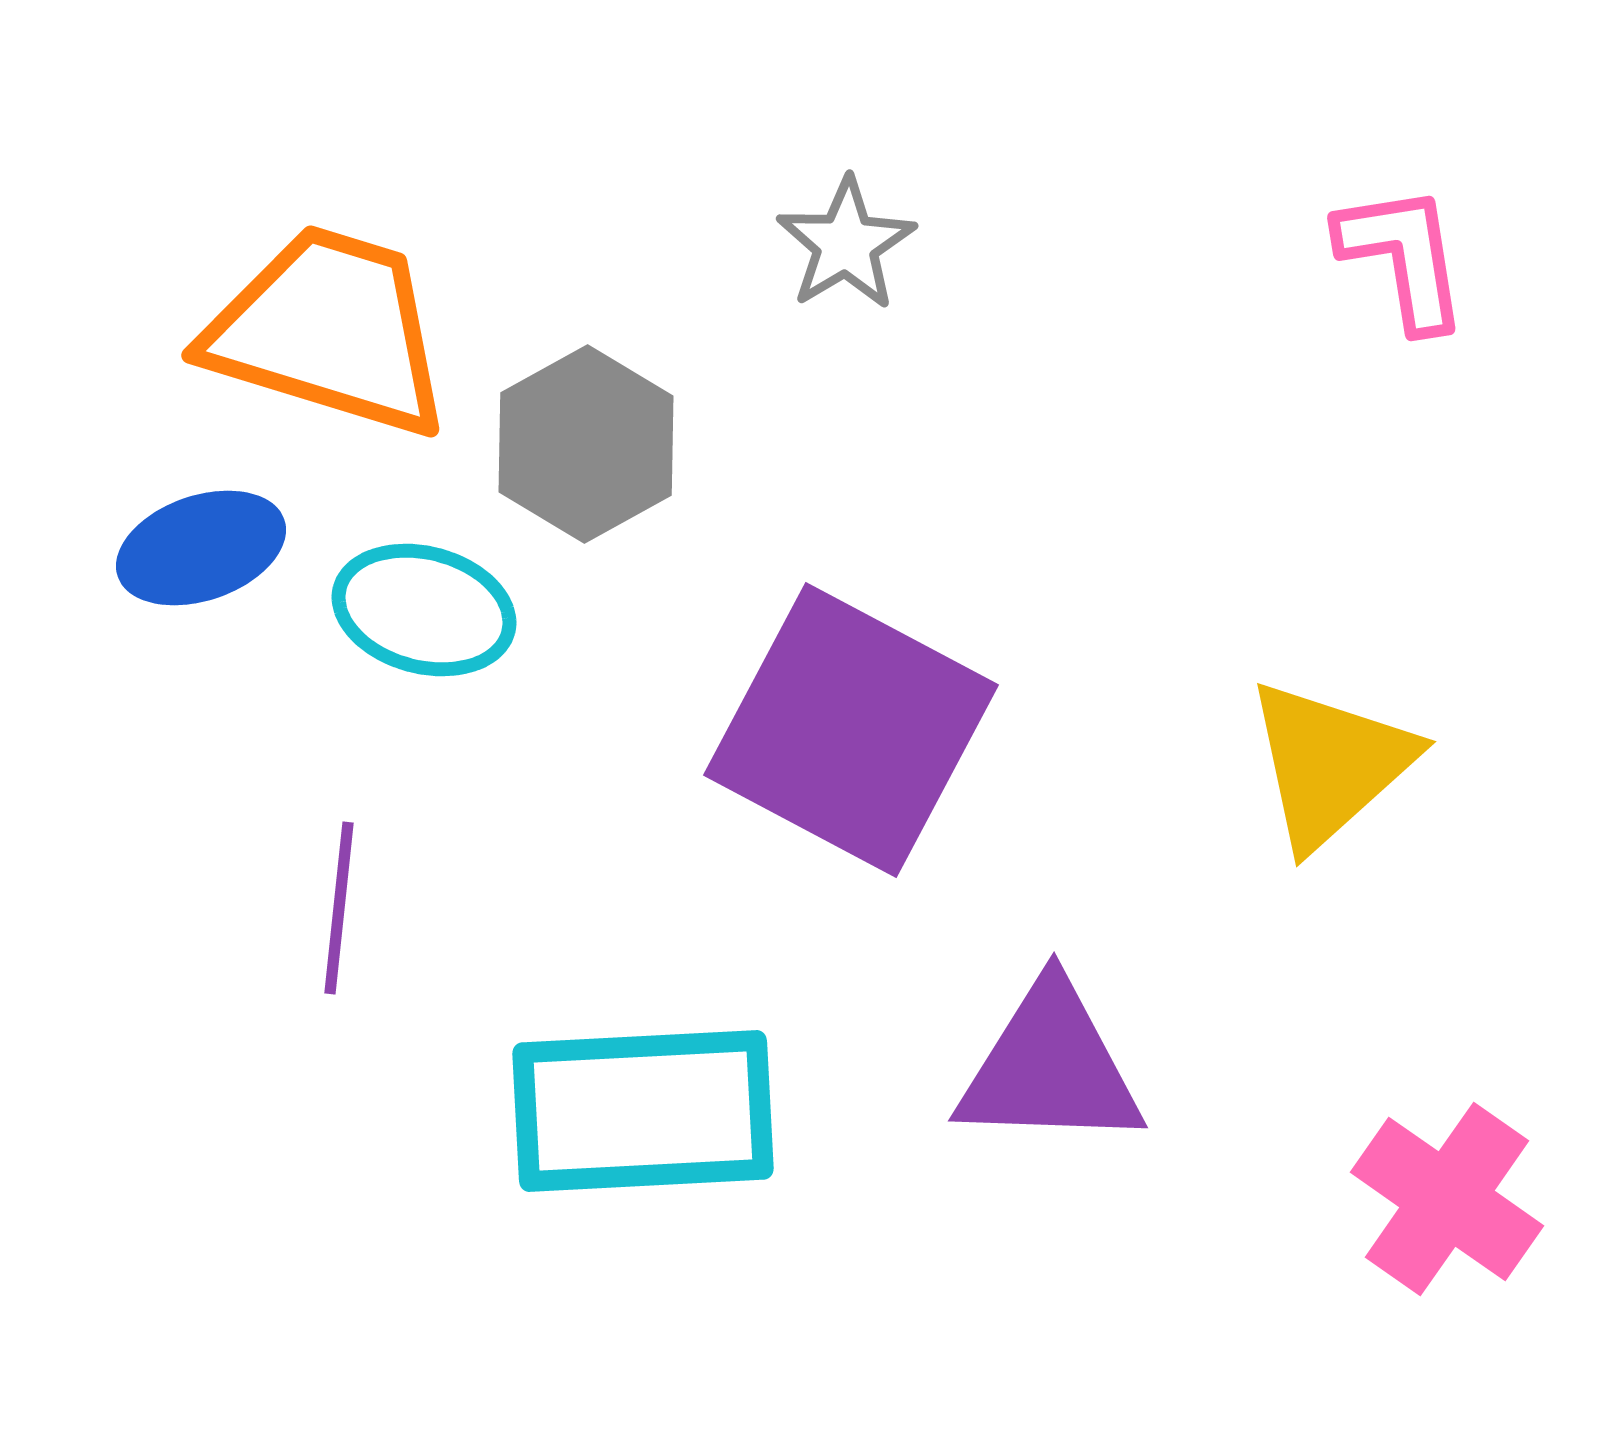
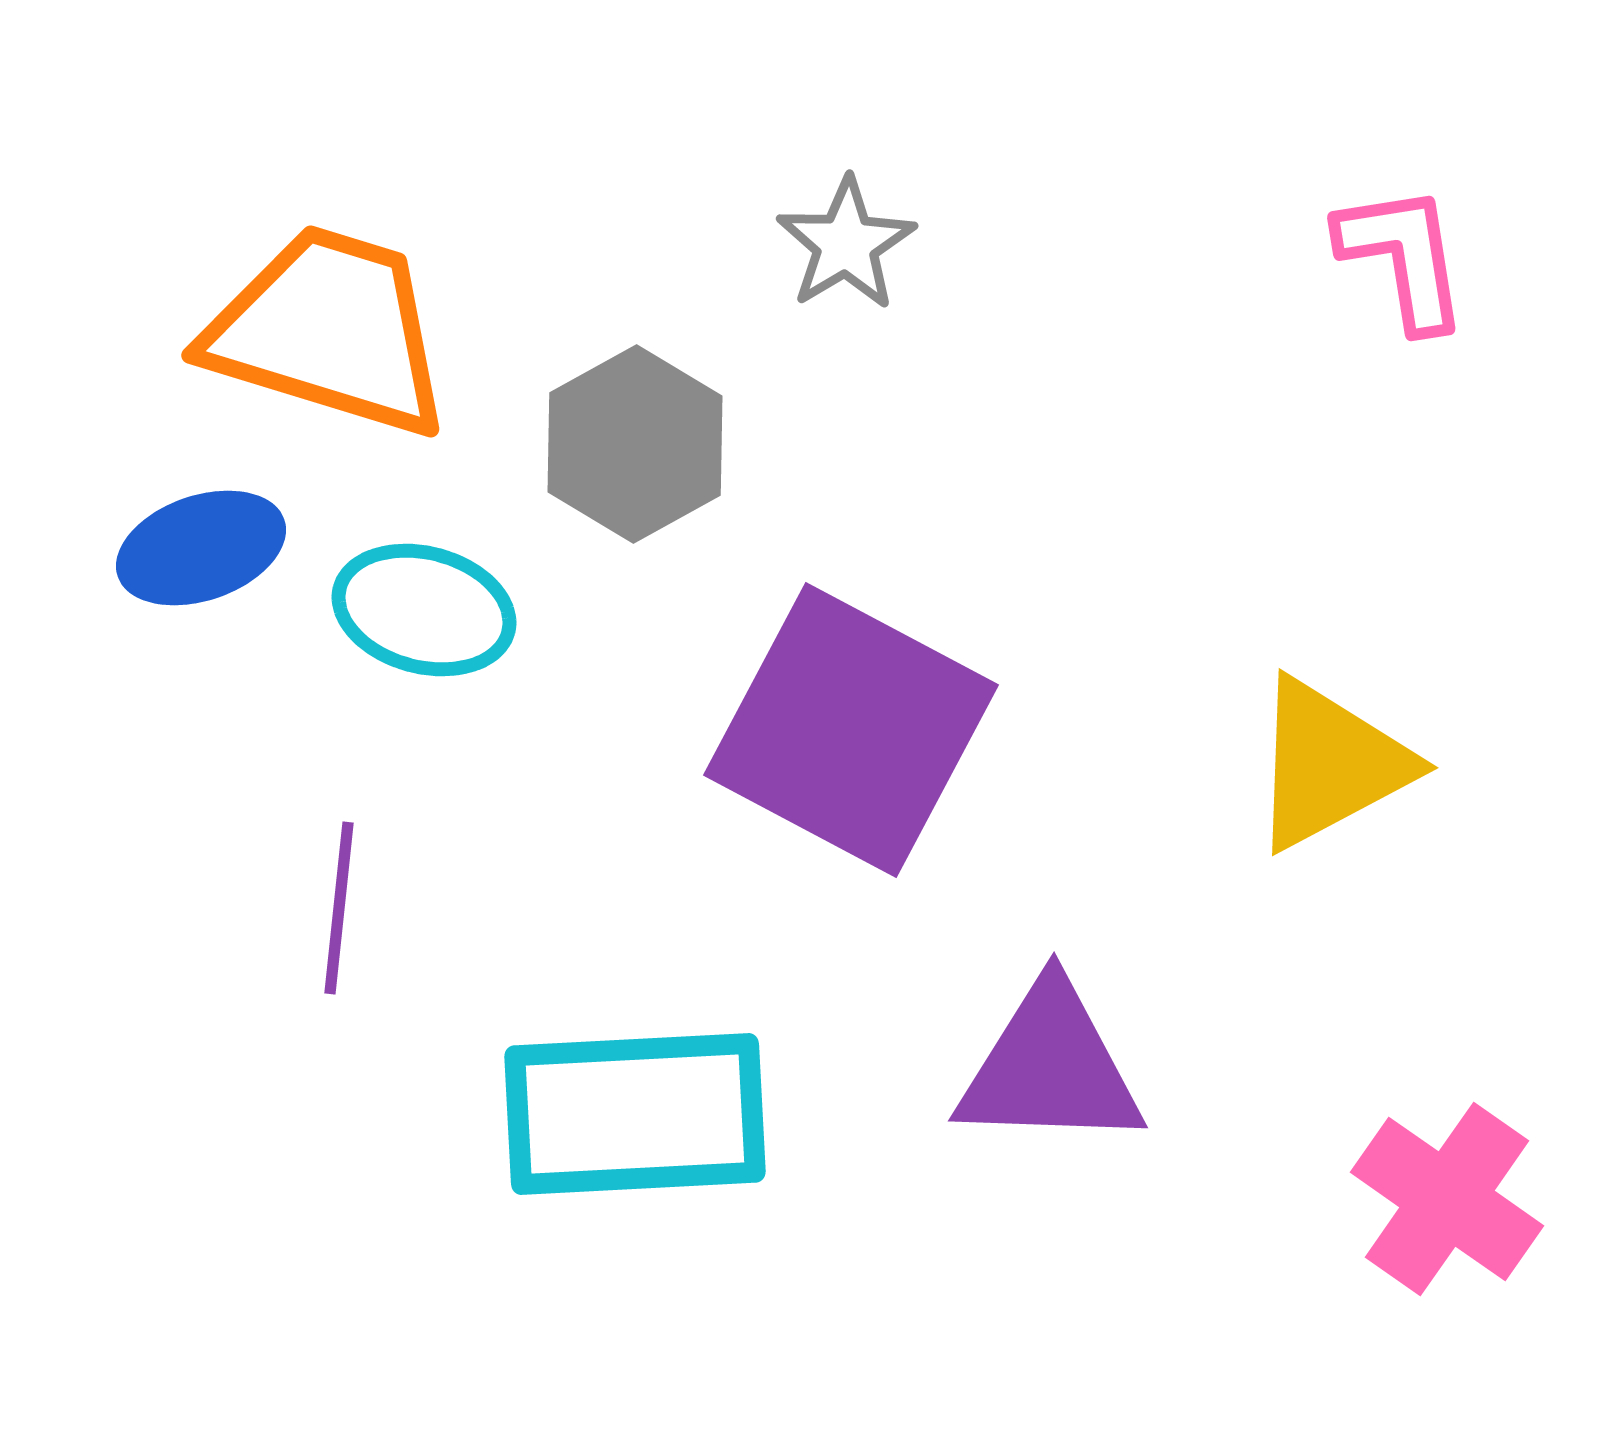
gray hexagon: moved 49 px right
yellow triangle: rotated 14 degrees clockwise
cyan rectangle: moved 8 px left, 3 px down
